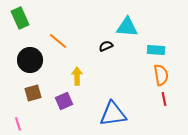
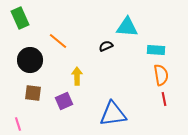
brown square: rotated 24 degrees clockwise
